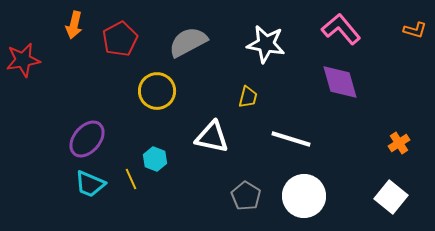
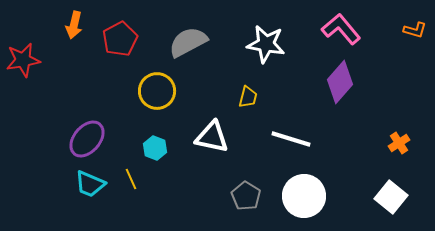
purple diamond: rotated 57 degrees clockwise
cyan hexagon: moved 11 px up
